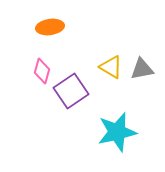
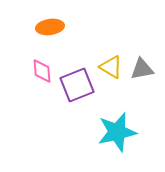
pink diamond: rotated 20 degrees counterclockwise
purple square: moved 6 px right, 6 px up; rotated 12 degrees clockwise
